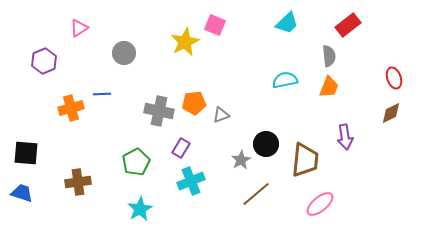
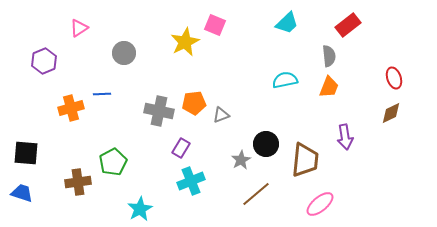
green pentagon: moved 23 px left
